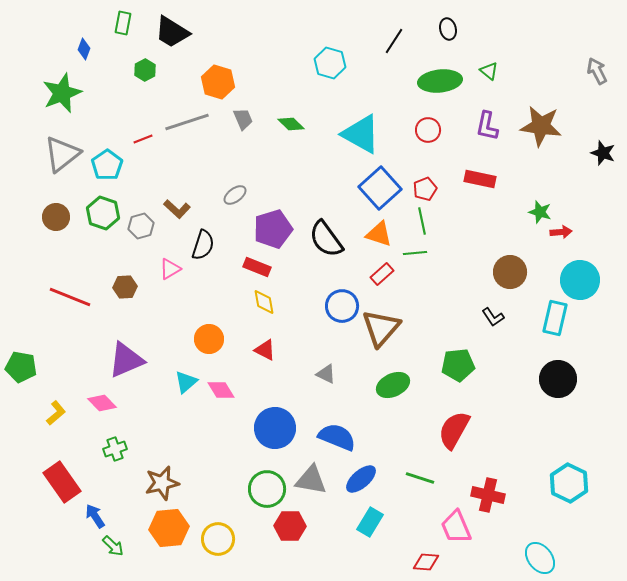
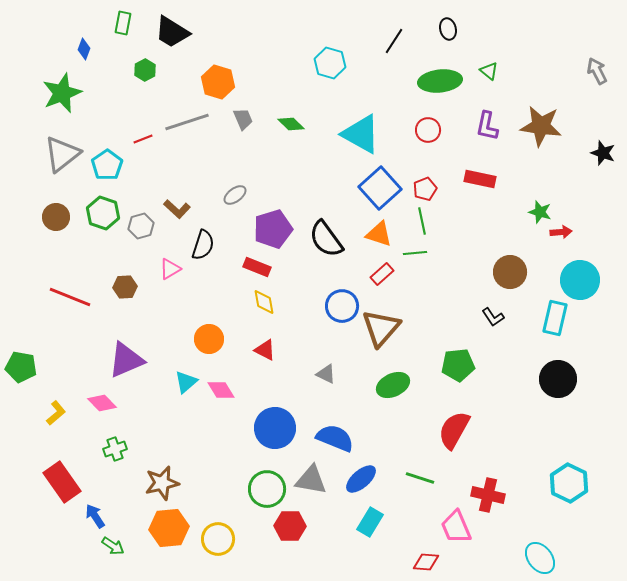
blue semicircle at (337, 437): moved 2 px left, 1 px down
green arrow at (113, 546): rotated 10 degrees counterclockwise
